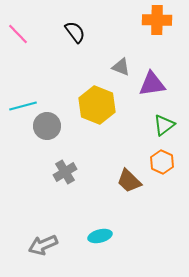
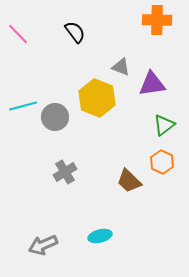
yellow hexagon: moved 7 px up
gray circle: moved 8 px right, 9 px up
